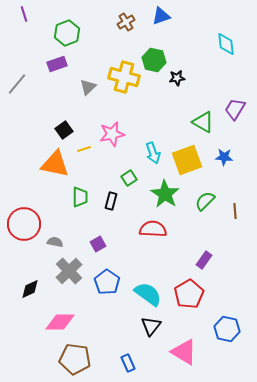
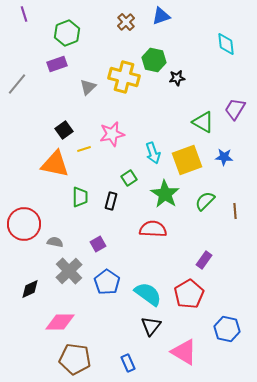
brown cross at (126, 22): rotated 12 degrees counterclockwise
